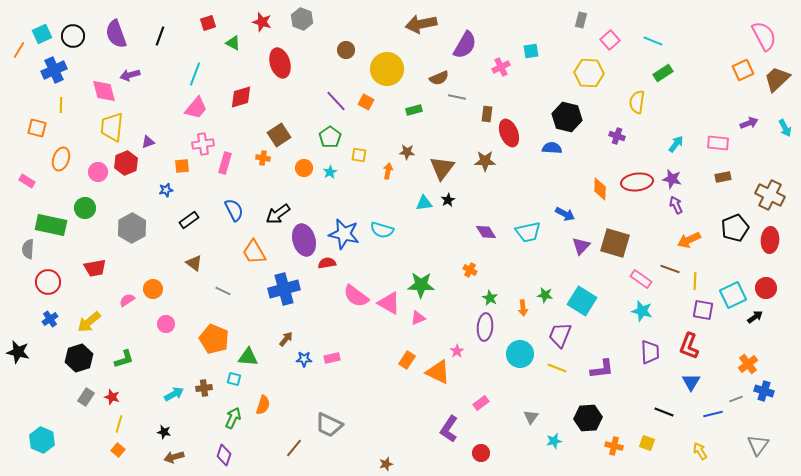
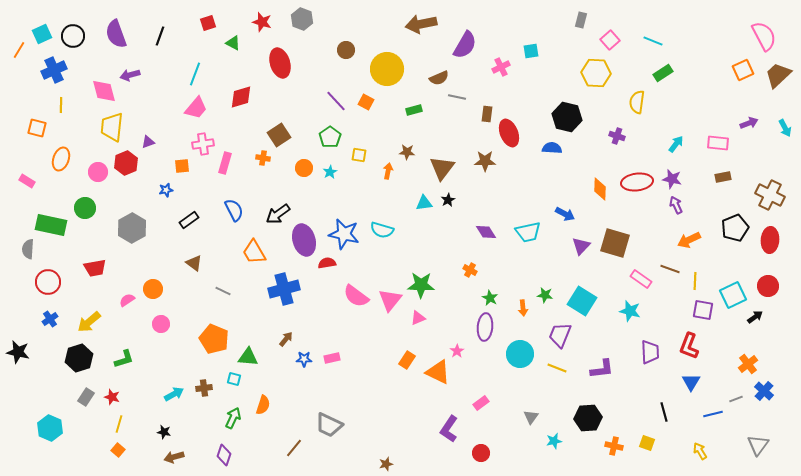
yellow hexagon at (589, 73): moved 7 px right
brown trapezoid at (777, 79): moved 1 px right, 4 px up
red circle at (766, 288): moved 2 px right, 2 px up
pink triangle at (389, 303): moved 1 px right, 3 px up; rotated 40 degrees clockwise
cyan star at (642, 311): moved 12 px left
pink circle at (166, 324): moved 5 px left
blue cross at (764, 391): rotated 24 degrees clockwise
black line at (664, 412): rotated 54 degrees clockwise
cyan hexagon at (42, 440): moved 8 px right, 12 px up
